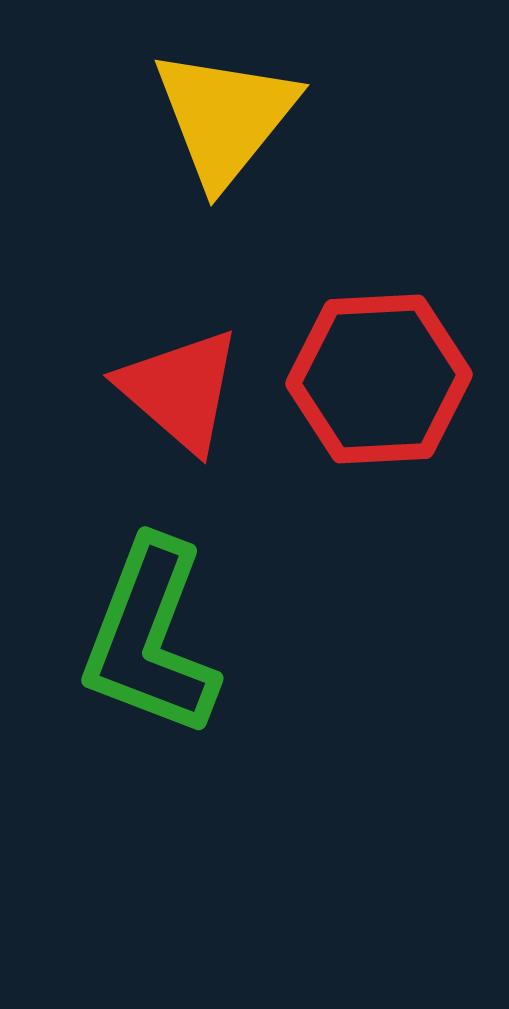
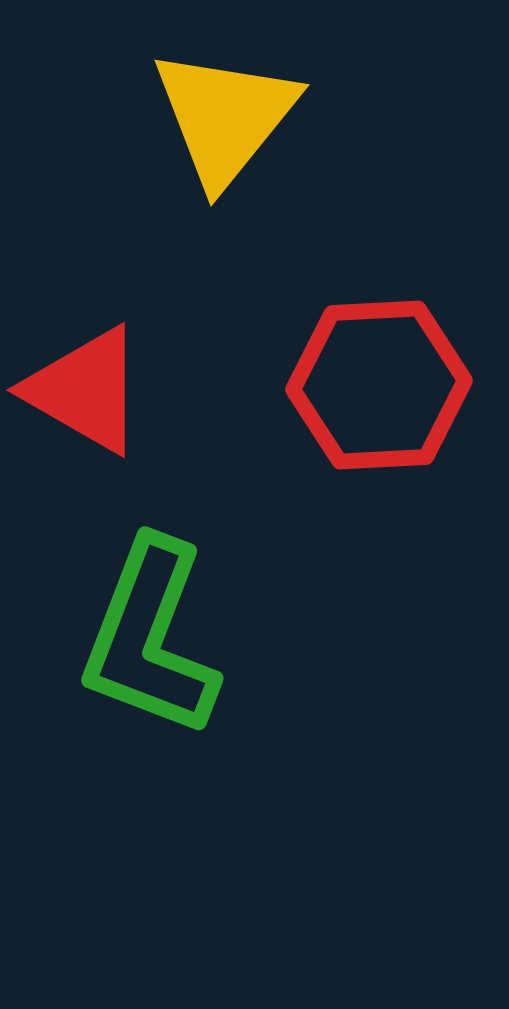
red hexagon: moved 6 px down
red triangle: moved 95 px left; rotated 11 degrees counterclockwise
